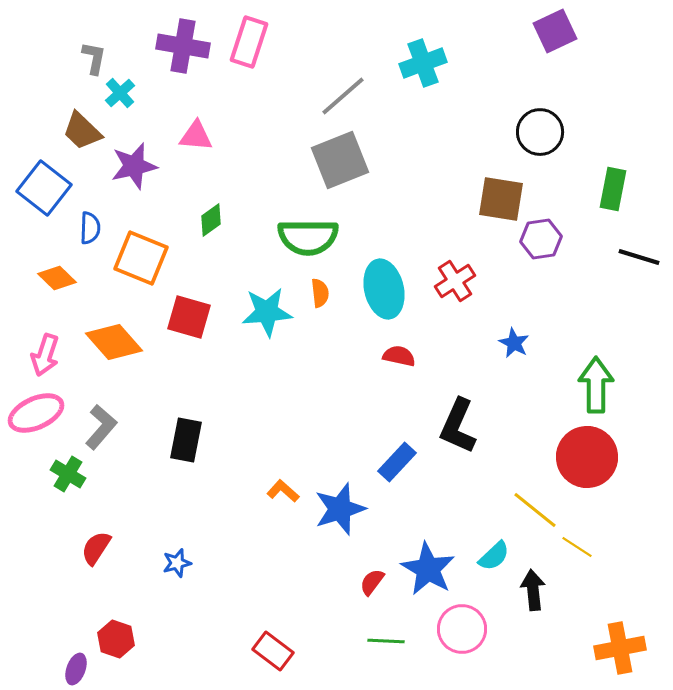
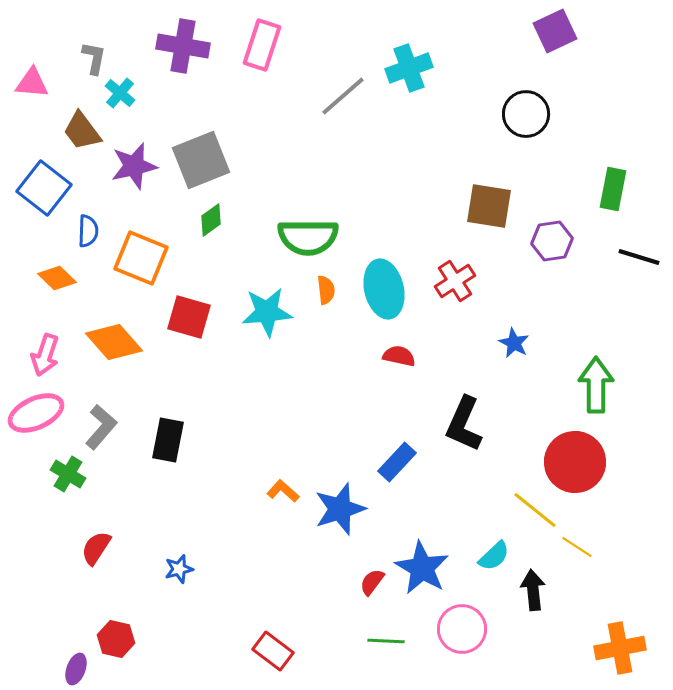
pink rectangle at (249, 42): moved 13 px right, 3 px down
cyan cross at (423, 63): moved 14 px left, 5 px down
cyan cross at (120, 93): rotated 8 degrees counterclockwise
brown trapezoid at (82, 131): rotated 9 degrees clockwise
black circle at (540, 132): moved 14 px left, 18 px up
pink triangle at (196, 136): moved 164 px left, 53 px up
gray square at (340, 160): moved 139 px left
brown square at (501, 199): moved 12 px left, 7 px down
blue semicircle at (90, 228): moved 2 px left, 3 px down
purple hexagon at (541, 239): moved 11 px right, 2 px down
orange semicircle at (320, 293): moved 6 px right, 3 px up
black L-shape at (458, 426): moved 6 px right, 2 px up
black rectangle at (186, 440): moved 18 px left
red circle at (587, 457): moved 12 px left, 5 px down
blue star at (177, 563): moved 2 px right, 6 px down
blue star at (428, 569): moved 6 px left, 1 px up
red hexagon at (116, 639): rotated 6 degrees counterclockwise
